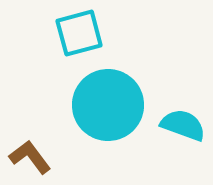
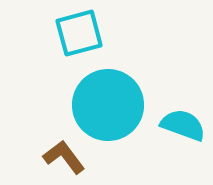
brown L-shape: moved 34 px right
